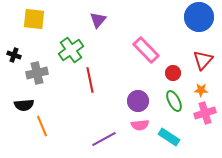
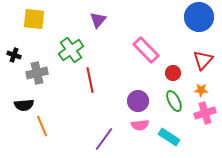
purple line: rotated 25 degrees counterclockwise
